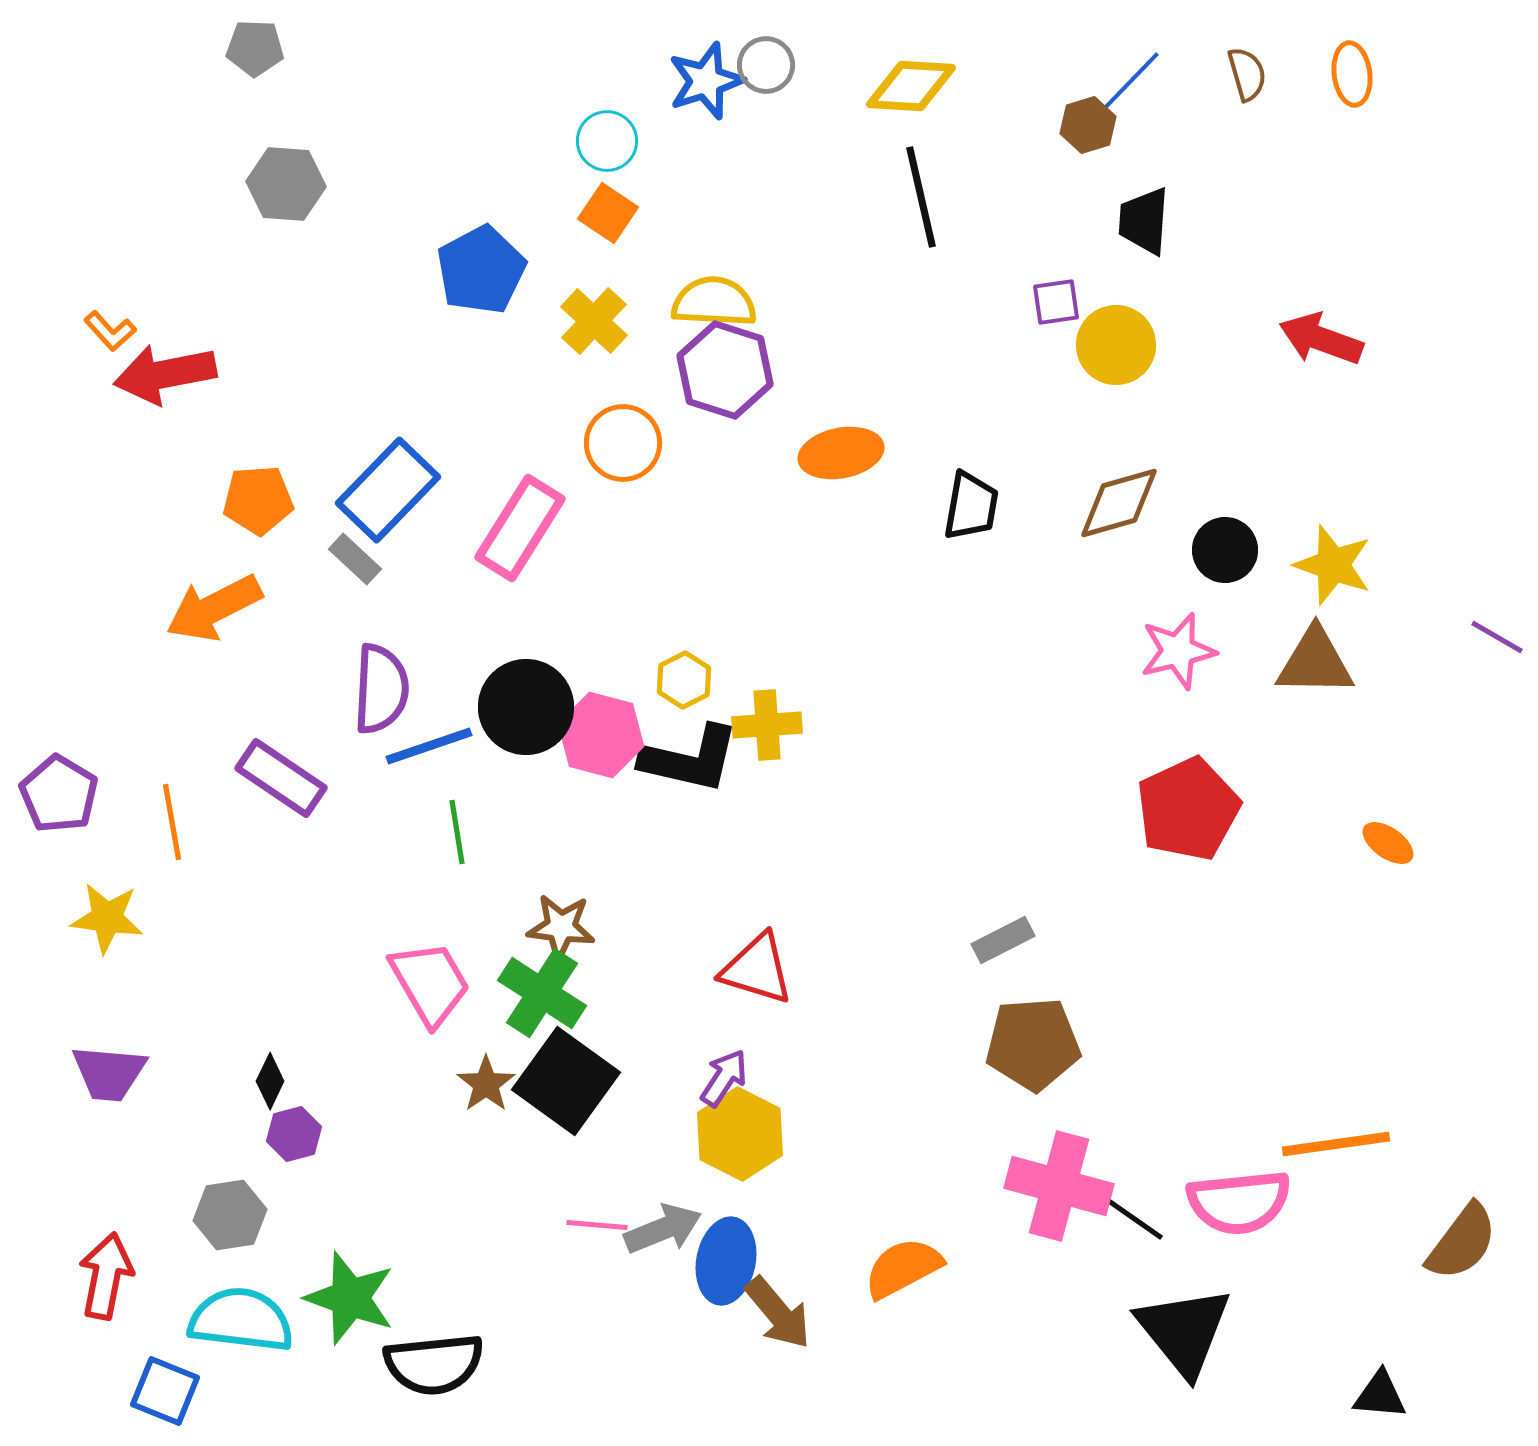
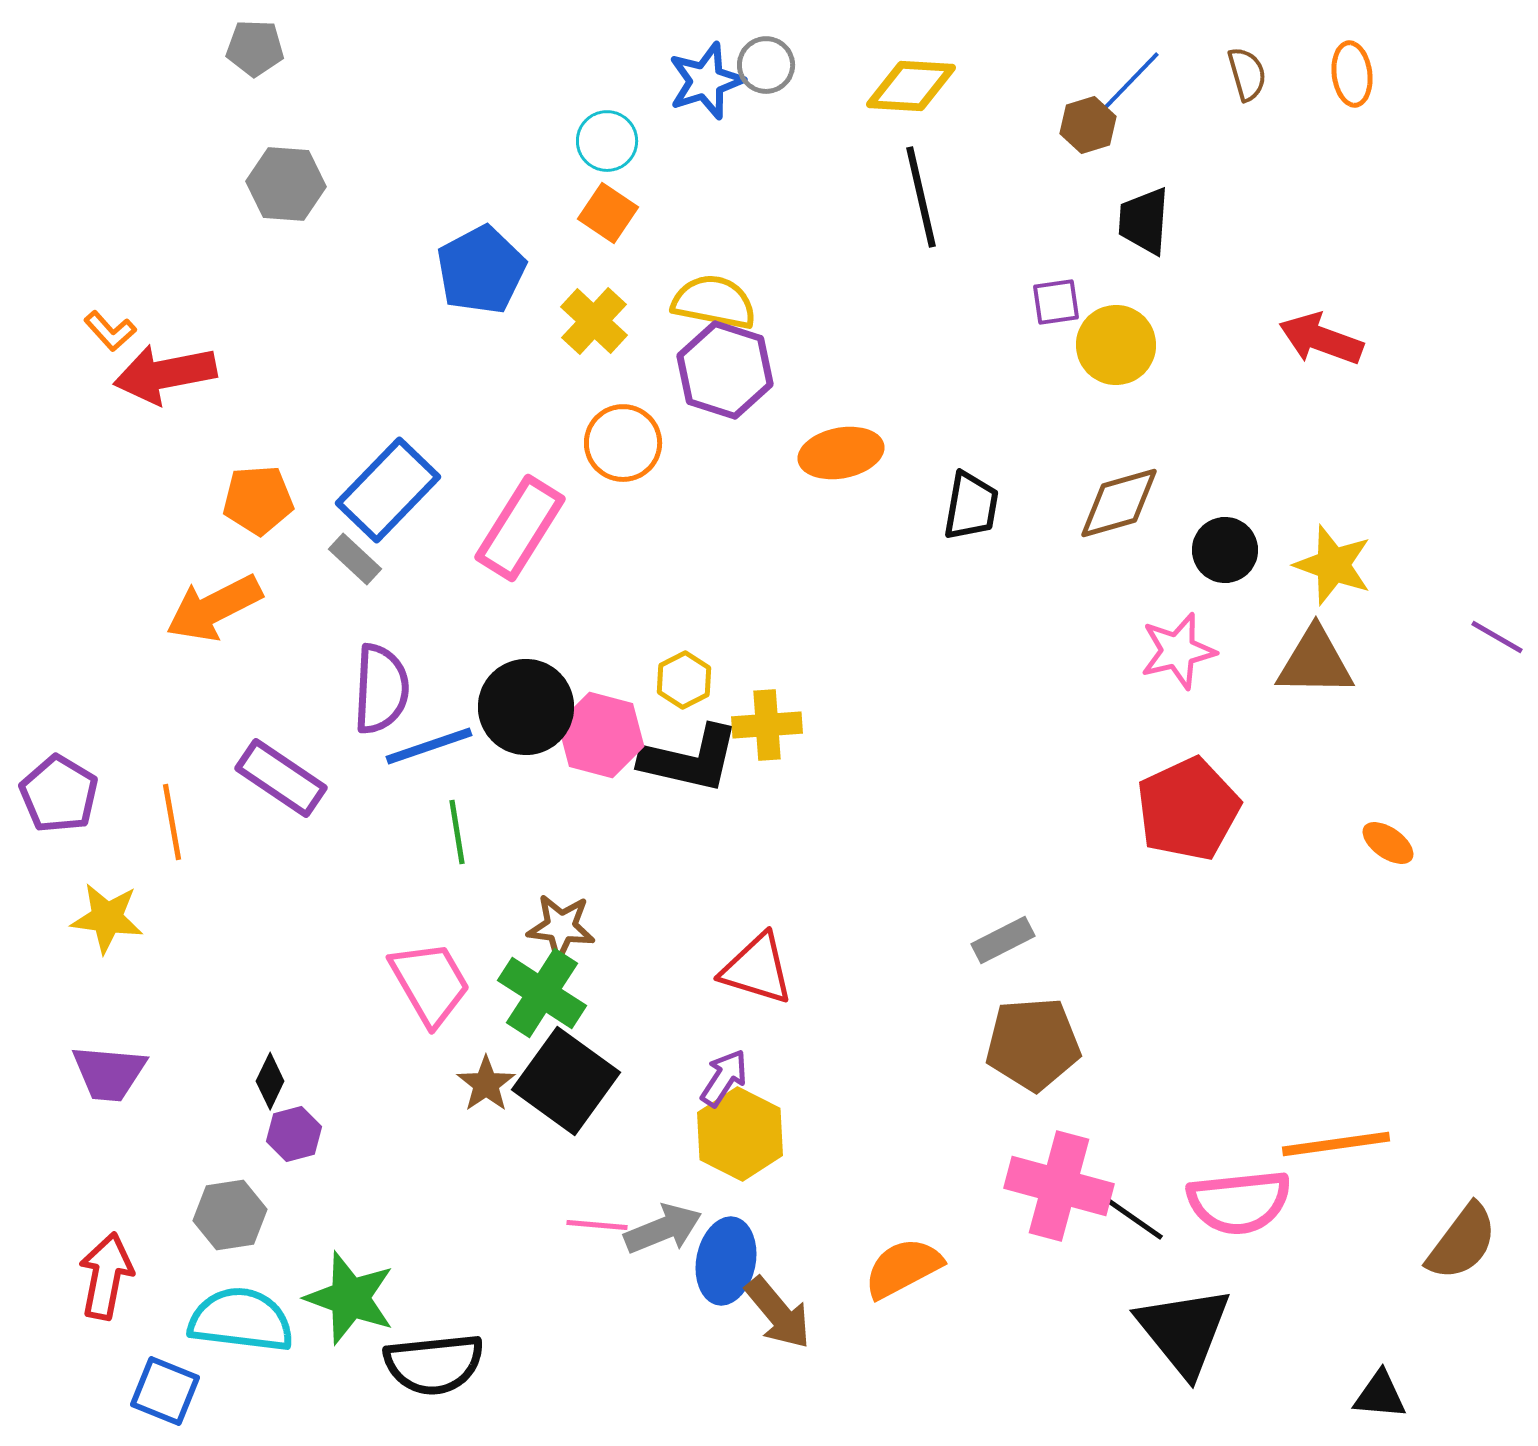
yellow semicircle at (714, 302): rotated 8 degrees clockwise
